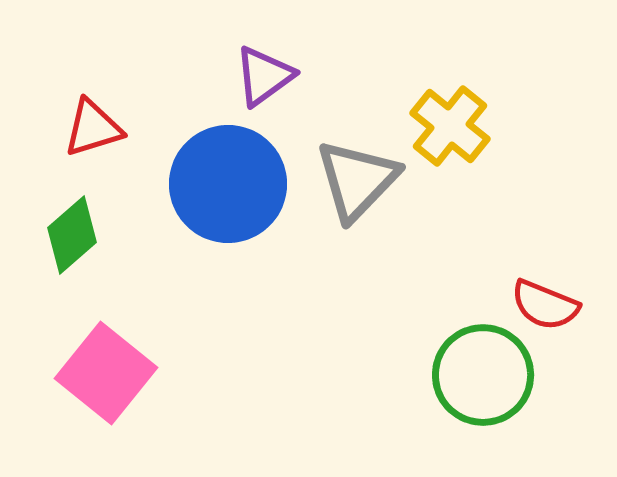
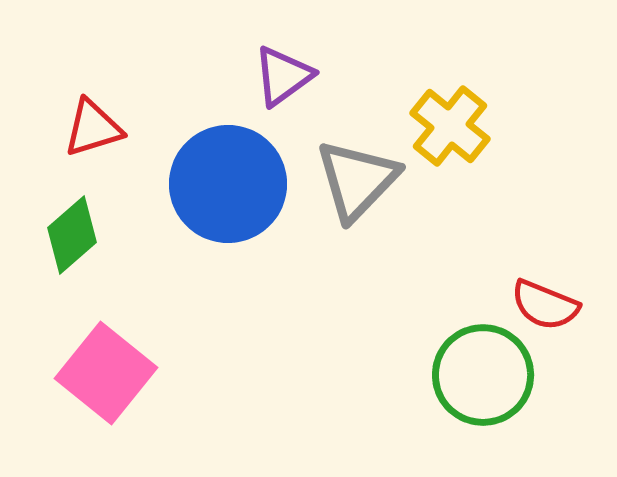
purple triangle: moved 19 px right
